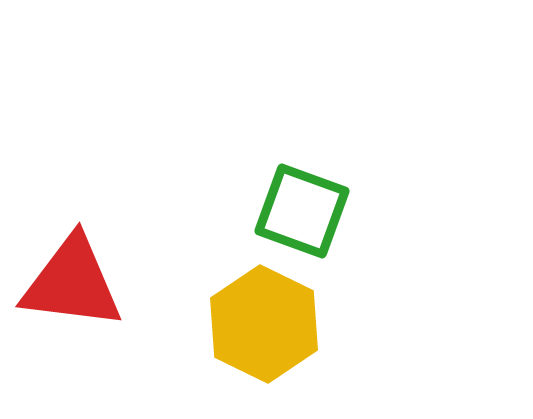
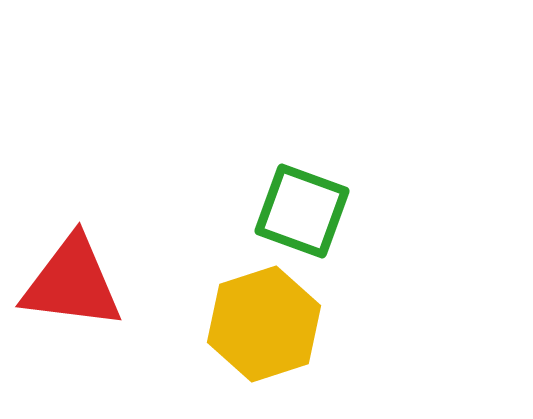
yellow hexagon: rotated 16 degrees clockwise
